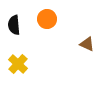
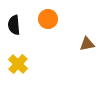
orange circle: moved 1 px right
brown triangle: rotated 35 degrees counterclockwise
